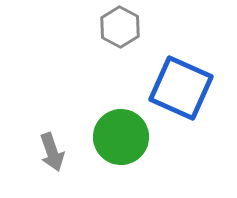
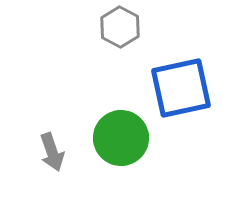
blue square: rotated 36 degrees counterclockwise
green circle: moved 1 px down
